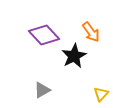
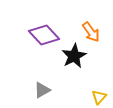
yellow triangle: moved 2 px left, 3 px down
